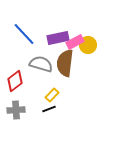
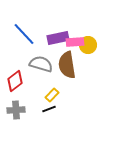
pink rectangle: rotated 24 degrees clockwise
brown semicircle: moved 2 px right, 2 px down; rotated 16 degrees counterclockwise
